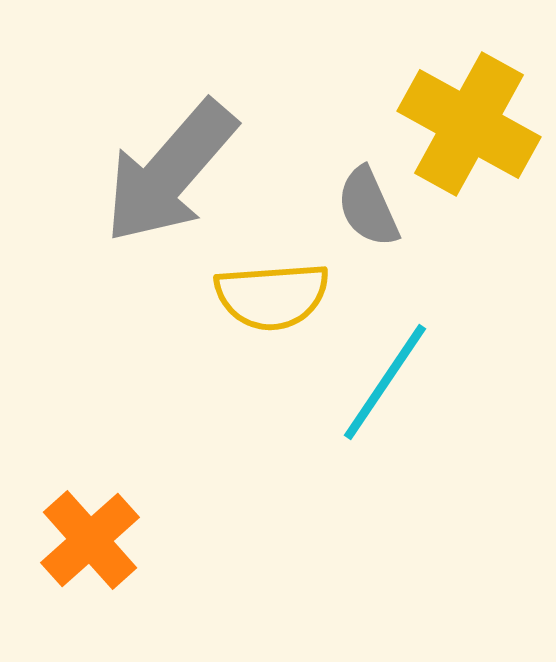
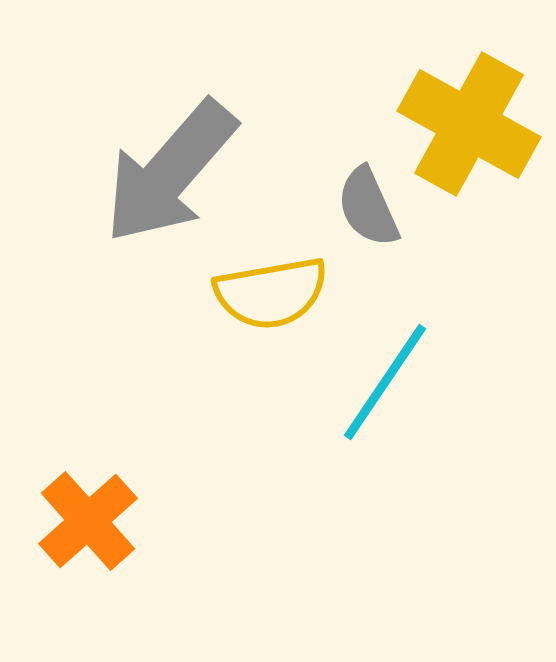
yellow semicircle: moved 1 px left, 3 px up; rotated 6 degrees counterclockwise
orange cross: moved 2 px left, 19 px up
